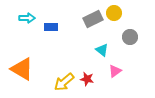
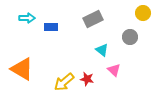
yellow circle: moved 29 px right
pink triangle: moved 1 px left, 1 px up; rotated 40 degrees counterclockwise
